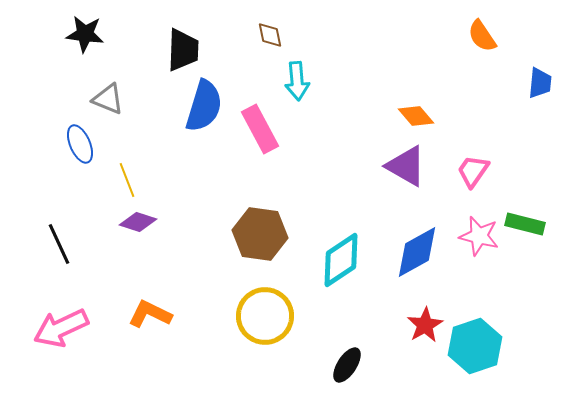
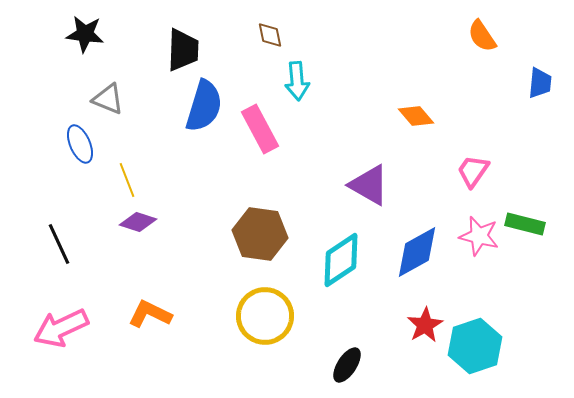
purple triangle: moved 37 px left, 19 px down
